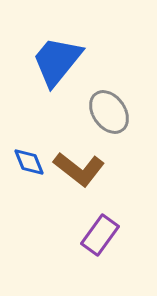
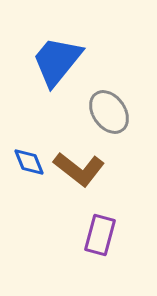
purple rectangle: rotated 21 degrees counterclockwise
